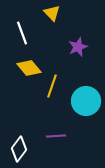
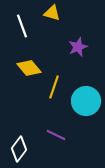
yellow triangle: rotated 30 degrees counterclockwise
white line: moved 7 px up
yellow line: moved 2 px right, 1 px down
purple line: moved 1 px up; rotated 30 degrees clockwise
